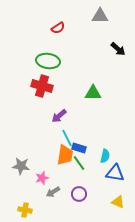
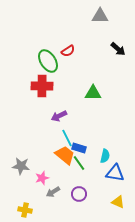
red semicircle: moved 10 px right, 23 px down
green ellipse: rotated 50 degrees clockwise
red cross: rotated 15 degrees counterclockwise
purple arrow: rotated 14 degrees clockwise
orange trapezoid: rotated 60 degrees counterclockwise
